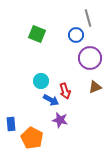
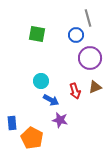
green square: rotated 12 degrees counterclockwise
red arrow: moved 10 px right
blue rectangle: moved 1 px right, 1 px up
